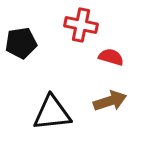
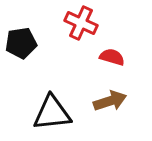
red cross: moved 2 px up; rotated 12 degrees clockwise
red semicircle: moved 1 px right
